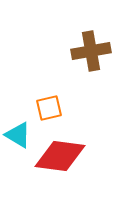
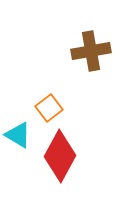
orange square: rotated 24 degrees counterclockwise
red diamond: rotated 69 degrees counterclockwise
